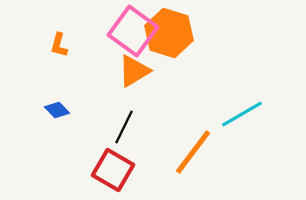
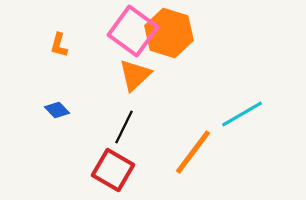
orange triangle: moved 1 px right, 4 px down; rotated 12 degrees counterclockwise
